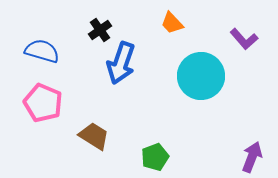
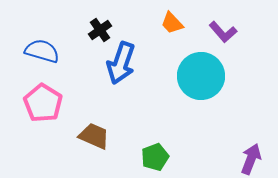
purple L-shape: moved 21 px left, 7 px up
pink pentagon: rotated 9 degrees clockwise
brown trapezoid: rotated 8 degrees counterclockwise
purple arrow: moved 1 px left, 2 px down
